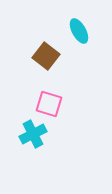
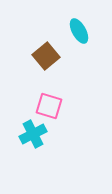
brown square: rotated 12 degrees clockwise
pink square: moved 2 px down
